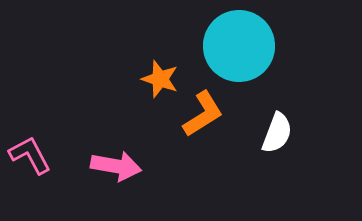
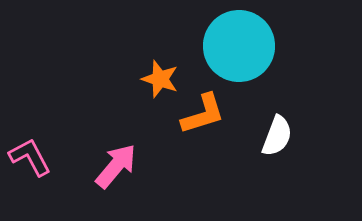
orange L-shape: rotated 15 degrees clockwise
white semicircle: moved 3 px down
pink L-shape: moved 2 px down
pink arrow: rotated 60 degrees counterclockwise
